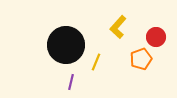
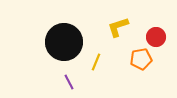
yellow L-shape: rotated 30 degrees clockwise
black circle: moved 2 px left, 3 px up
orange pentagon: rotated 10 degrees clockwise
purple line: moved 2 px left; rotated 42 degrees counterclockwise
